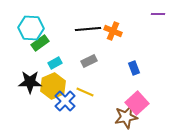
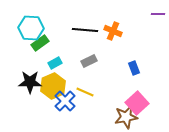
black line: moved 3 px left, 1 px down; rotated 10 degrees clockwise
